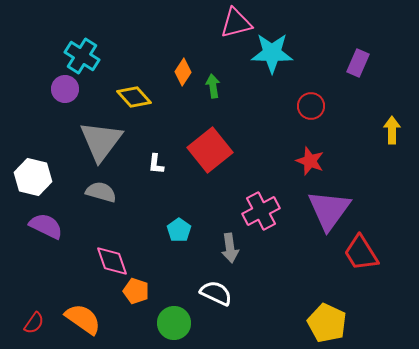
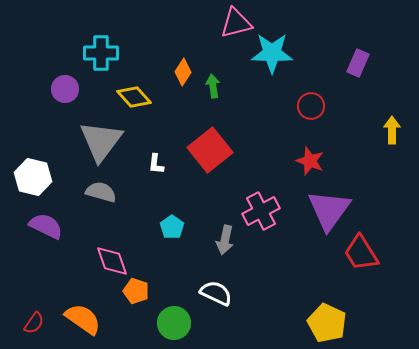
cyan cross: moved 19 px right, 3 px up; rotated 32 degrees counterclockwise
cyan pentagon: moved 7 px left, 3 px up
gray arrow: moved 5 px left, 8 px up; rotated 20 degrees clockwise
